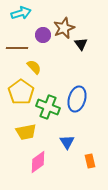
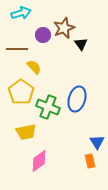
brown line: moved 1 px down
blue triangle: moved 30 px right
pink diamond: moved 1 px right, 1 px up
